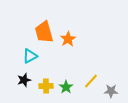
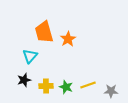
cyan triangle: rotated 21 degrees counterclockwise
yellow line: moved 3 px left, 4 px down; rotated 28 degrees clockwise
green star: rotated 16 degrees counterclockwise
